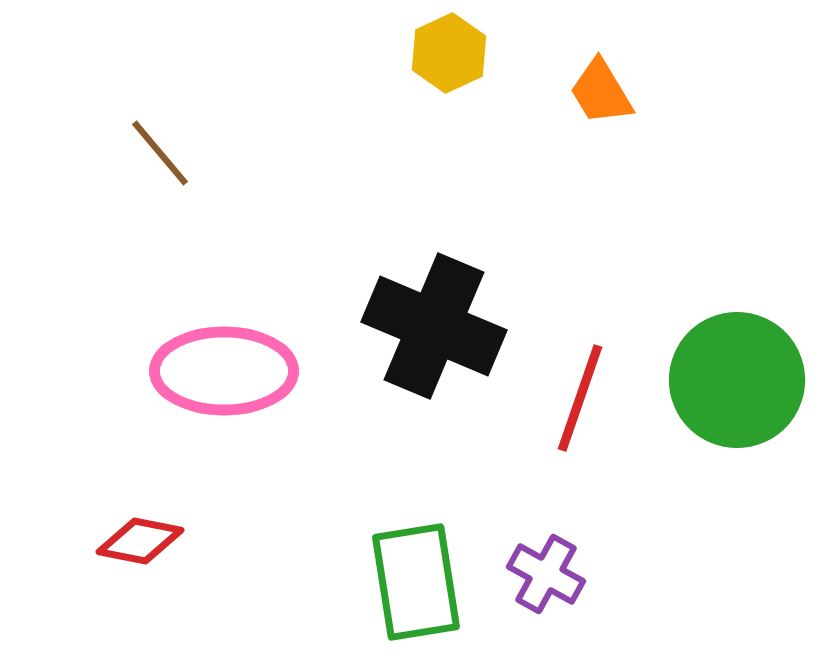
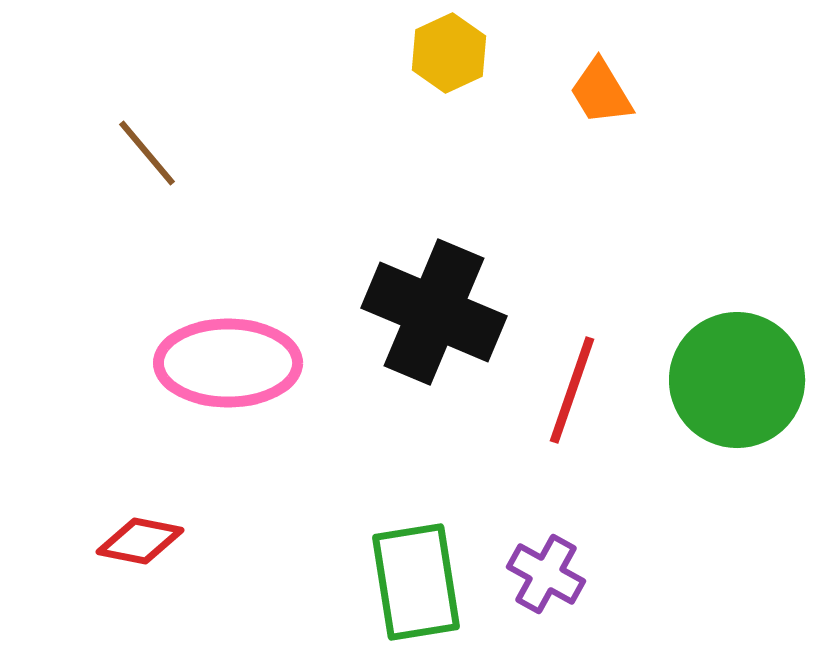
brown line: moved 13 px left
black cross: moved 14 px up
pink ellipse: moved 4 px right, 8 px up
red line: moved 8 px left, 8 px up
